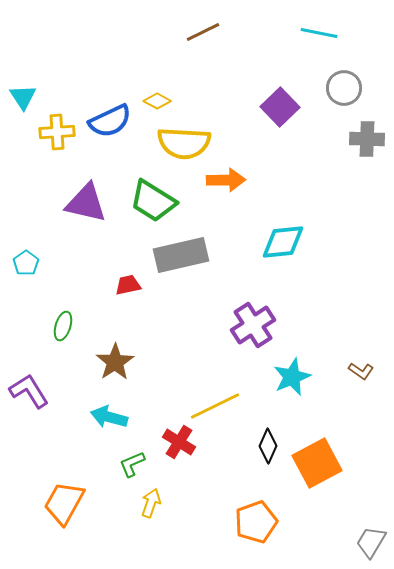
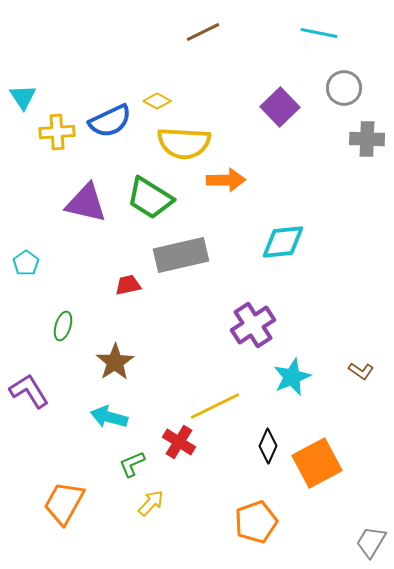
green trapezoid: moved 3 px left, 3 px up
yellow arrow: rotated 24 degrees clockwise
